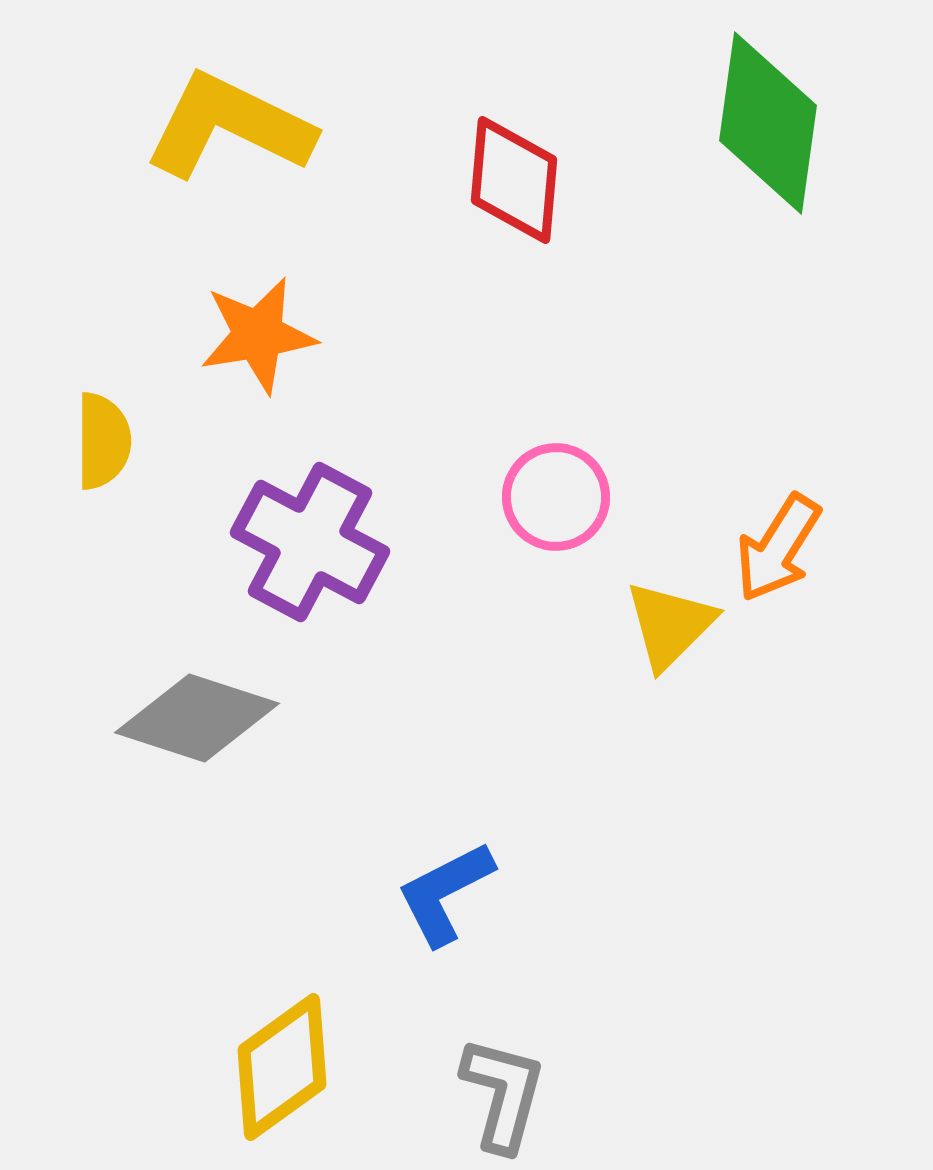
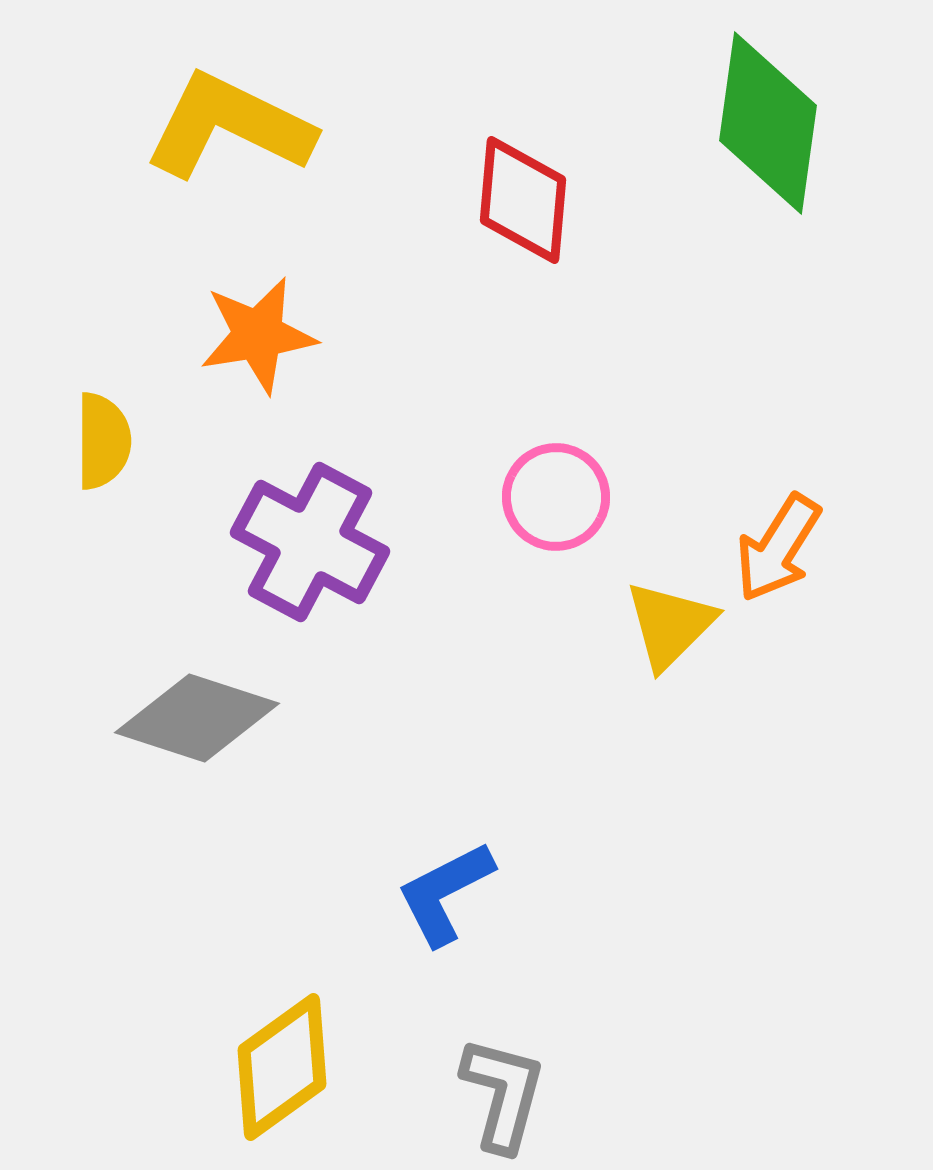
red diamond: moved 9 px right, 20 px down
